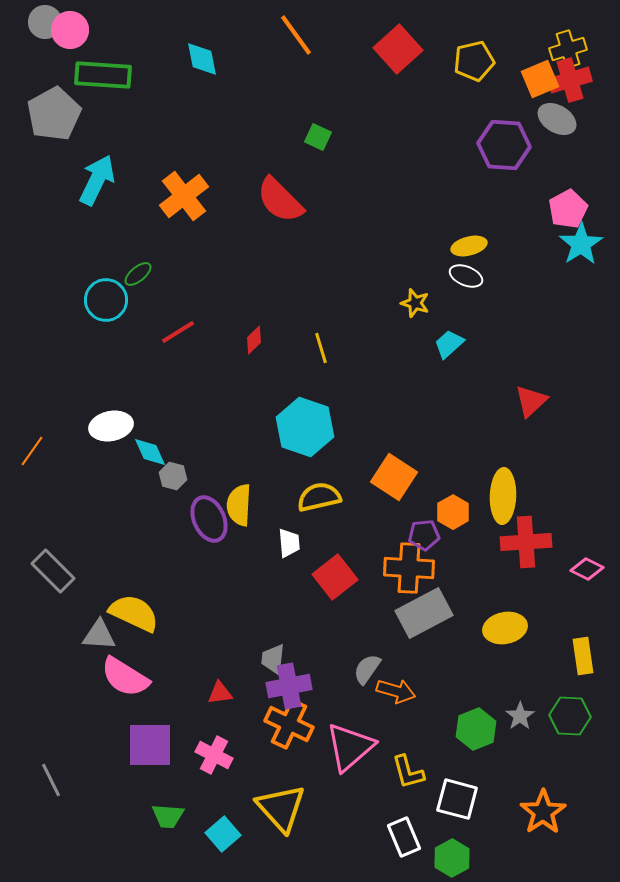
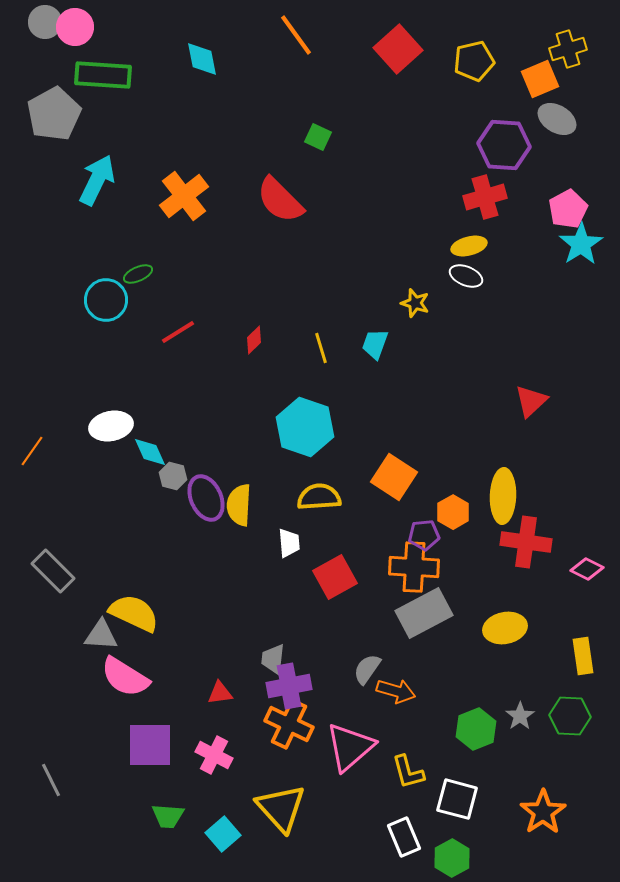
pink circle at (70, 30): moved 5 px right, 3 px up
red cross at (570, 80): moved 85 px left, 117 px down
green ellipse at (138, 274): rotated 16 degrees clockwise
cyan trapezoid at (449, 344): moved 74 px left; rotated 28 degrees counterclockwise
yellow semicircle at (319, 497): rotated 9 degrees clockwise
purple ellipse at (209, 519): moved 3 px left, 21 px up
red cross at (526, 542): rotated 12 degrees clockwise
orange cross at (409, 568): moved 5 px right, 1 px up
red square at (335, 577): rotated 9 degrees clockwise
gray triangle at (99, 635): moved 2 px right
